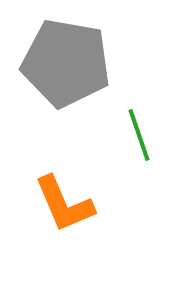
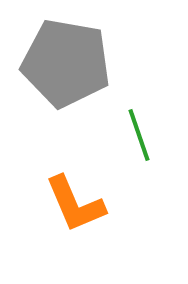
orange L-shape: moved 11 px right
